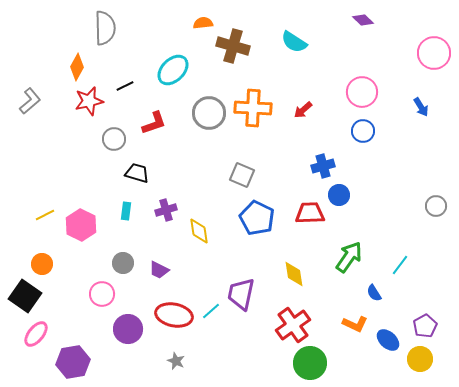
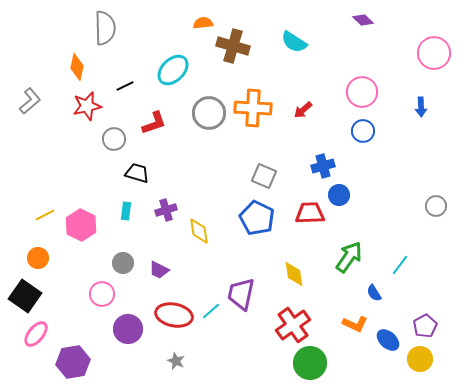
orange diamond at (77, 67): rotated 16 degrees counterclockwise
red star at (89, 101): moved 2 px left, 5 px down
blue arrow at (421, 107): rotated 30 degrees clockwise
gray square at (242, 175): moved 22 px right, 1 px down
orange circle at (42, 264): moved 4 px left, 6 px up
